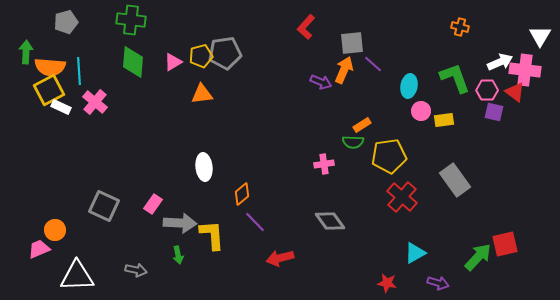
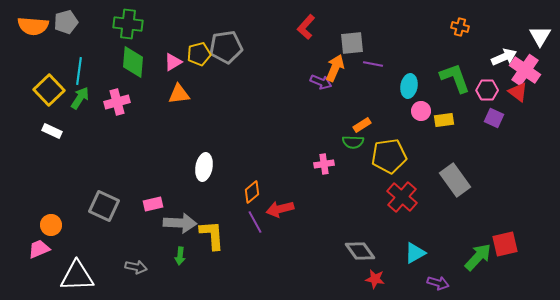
green cross at (131, 20): moved 3 px left, 4 px down
green arrow at (26, 52): moved 54 px right, 46 px down; rotated 30 degrees clockwise
gray pentagon at (225, 53): moved 1 px right, 6 px up
yellow pentagon at (201, 56): moved 2 px left, 2 px up
white arrow at (500, 62): moved 4 px right, 5 px up
purple line at (373, 64): rotated 30 degrees counterclockwise
orange semicircle at (50, 67): moved 17 px left, 41 px up
orange arrow at (344, 70): moved 9 px left, 2 px up
pink cross at (525, 70): rotated 28 degrees clockwise
cyan line at (79, 71): rotated 12 degrees clockwise
yellow square at (49, 90): rotated 16 degrees counterclockwise
red triangle at (515, 92): moved 3 px right
orange triangle at (202, 94): moved 23 px left
pink cross at (95, 102): moved 22 px right; rotated 35 degrees clockwise
white rectangle at (61, 107): moved 9 px left, 24 px down
purple square at (494, 112): moved 6 px down; rotated 12 degrees clockwise
white ellipse at (204, 167): rotated 16 degrees clockwise
orange diamond at (242, 194): moved 10 px right, 2 px up
pink rectangle at (153, 204): rotated 42 degrees clockwise
gray diamond at (330, 221): moved 30 px right, 30 px down
purple line at (255, 222): rotated 15 degrees clockwise
orange circle at (55, 230): moved 4 px left, 5 px up
green arrow at (178, 255): moved 2 px right, 1 px down; rotated 18 degrees clockwise
red arrow at (280, 258): moved 49 px up
gray arrow at (136, 270): moved 3 px up
red star at (387, 283): moved 12 px left, 4 px up
